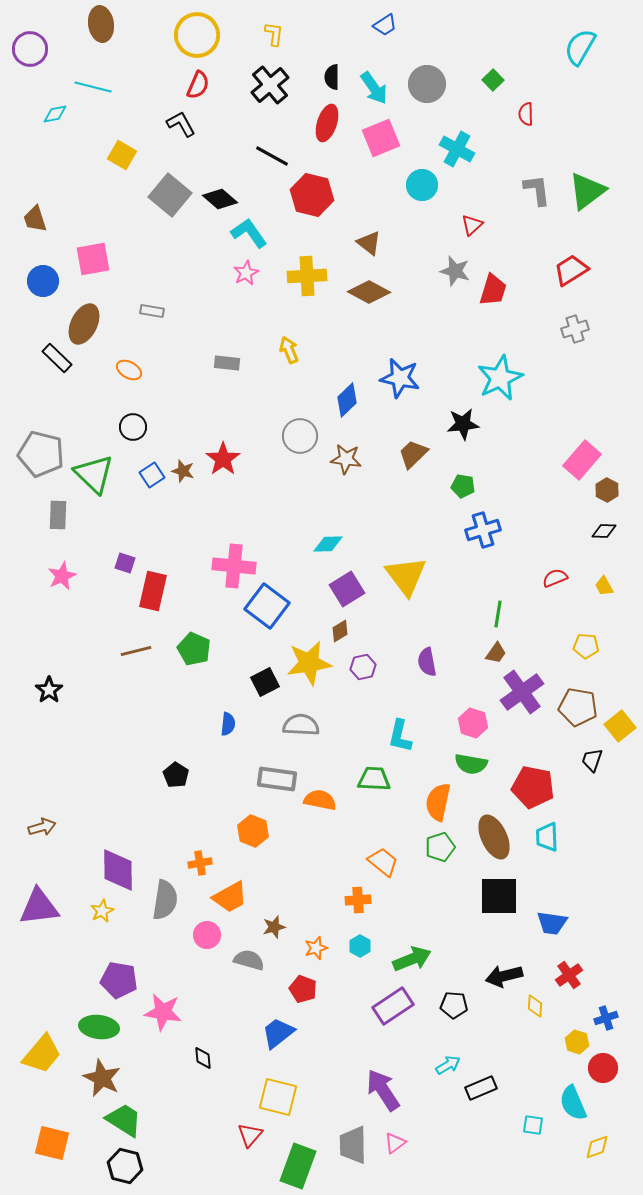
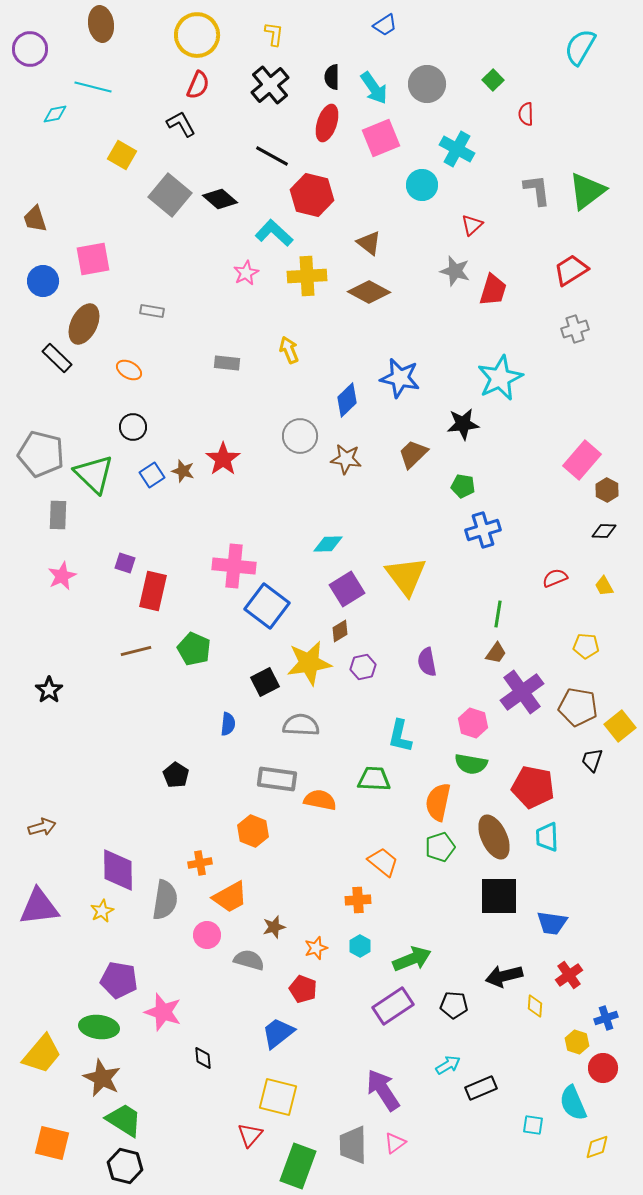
cyan L-shape at (249, 233): moved 25 px right; rotated 12 degrees counterclockwise
pink star at (163, 1012): rotated 9 degrees clockwise
